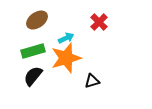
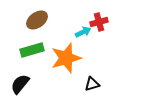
red cross: rotated 30 degrees clockwise
cyan arrow: moved 17 px right, 6 px up
green rectangle: moved 1 px left, 1 px up
black semicircle: moved 13 px left, 8 px down
black triangle: moved 3 px down
